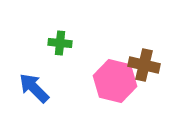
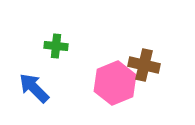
green cross: moved 4 px left, 3 px down
pink hexagon: moved 2 px down; rotated 24 degrees clockwise
